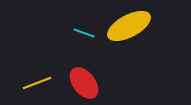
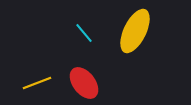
yellow ellipse: moved 6 px right, 5 px down; rotated 36 degrees counterclockwise
cyan line: rotated 30 degrees clockwise
